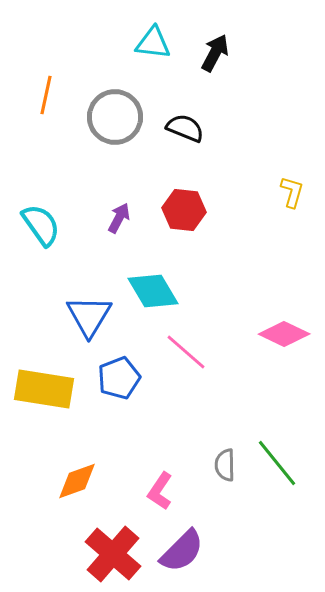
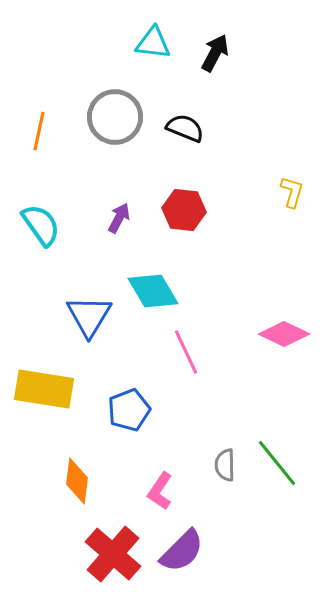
orange line: moved 7 px left, 36 px down
pink line: rotated 24 degrees clockwise
blue pentagon: moved 10 px right, 32 px down
orange diamond: rotated 63 degrees counterclockwise
